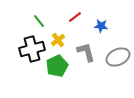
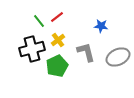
red line: moved 18 px left
